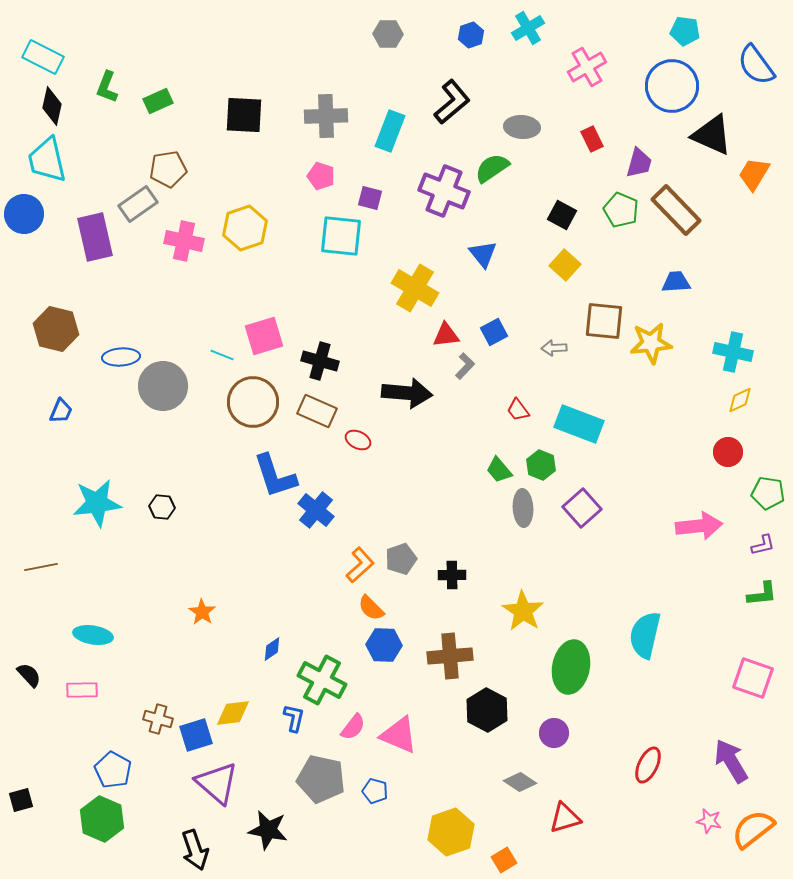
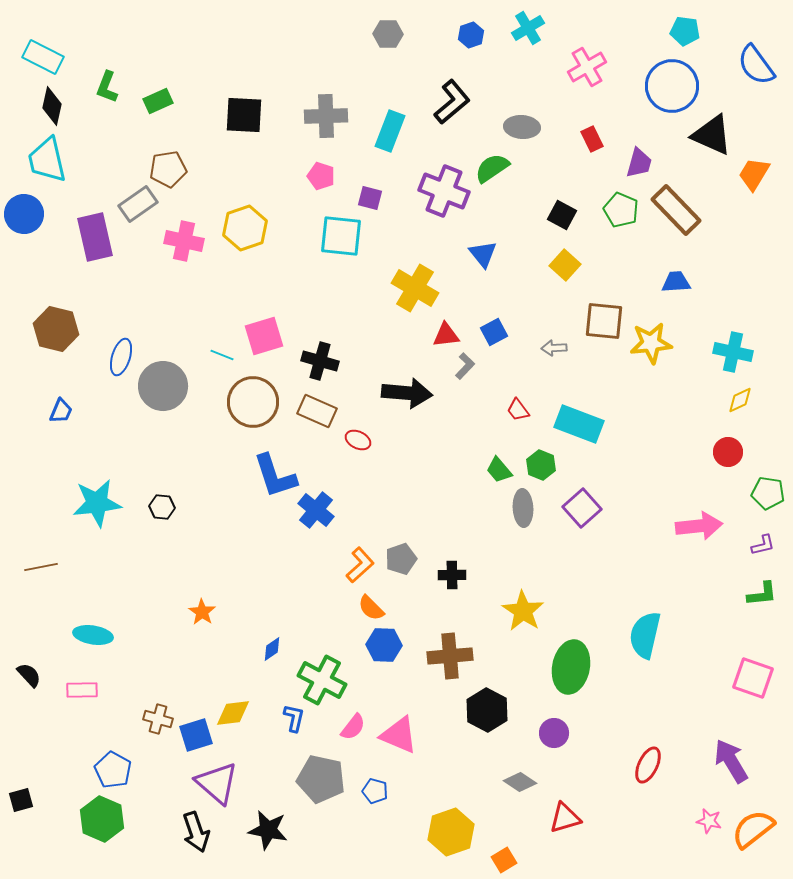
blue ellipse at (121, 357): rotated 69 degrees counterclockwise
black arrow at (195, 850): moved 1 px right, 18 px up
